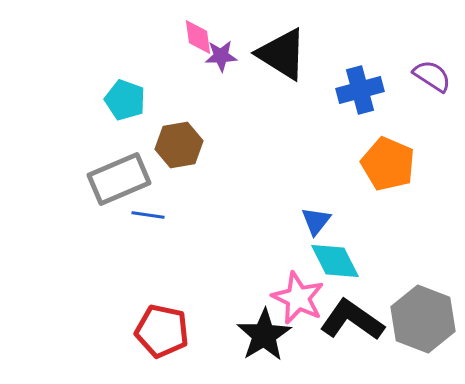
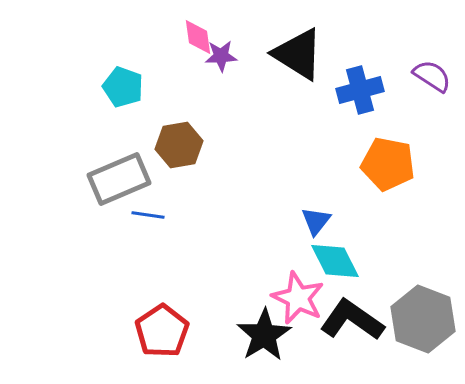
black triangle: moved 16 px right
cyan pentagon: moved 2 px left, 13 px up
orange pentagon: rotated 12 degrees counterclockwise
red pentagon: rotated 26 degrees clockwise
